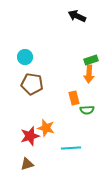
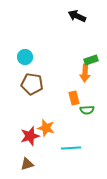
orange arrow: moved 4 px left, 1 px up
